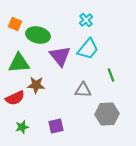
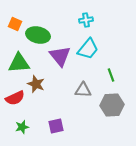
cyan cross: rotated 32 degrees clockwise
brown star: moved 1 px up; rotated 18 degrees clockwise
gray hexagon: moved 5 px right, 9 px up
